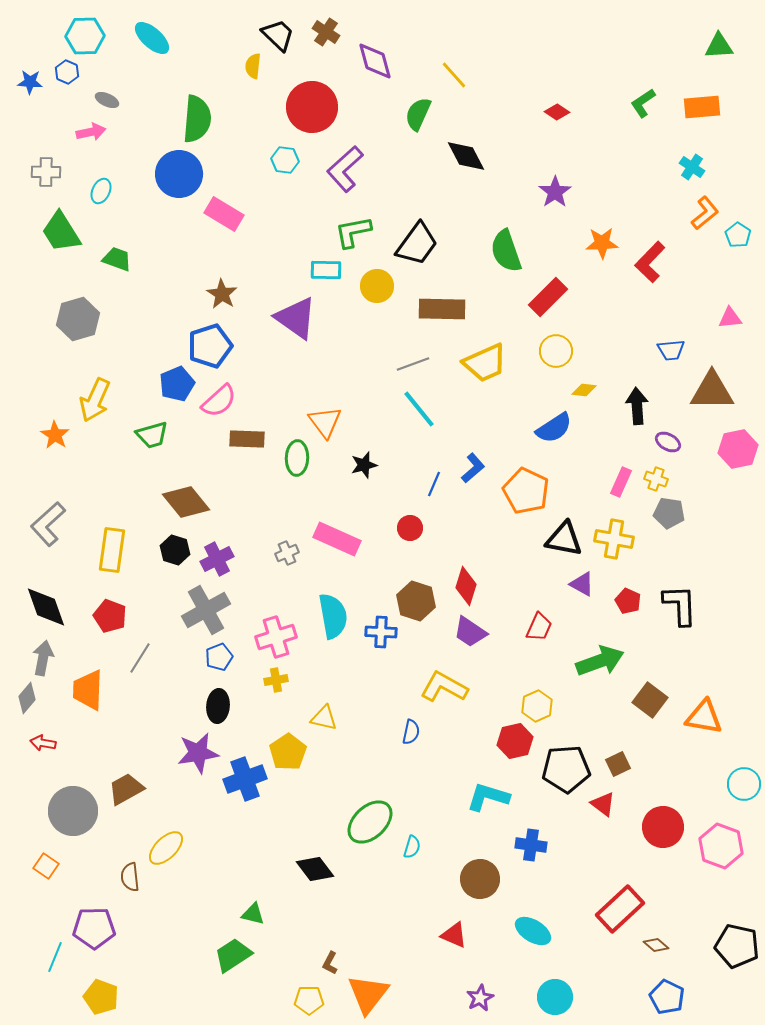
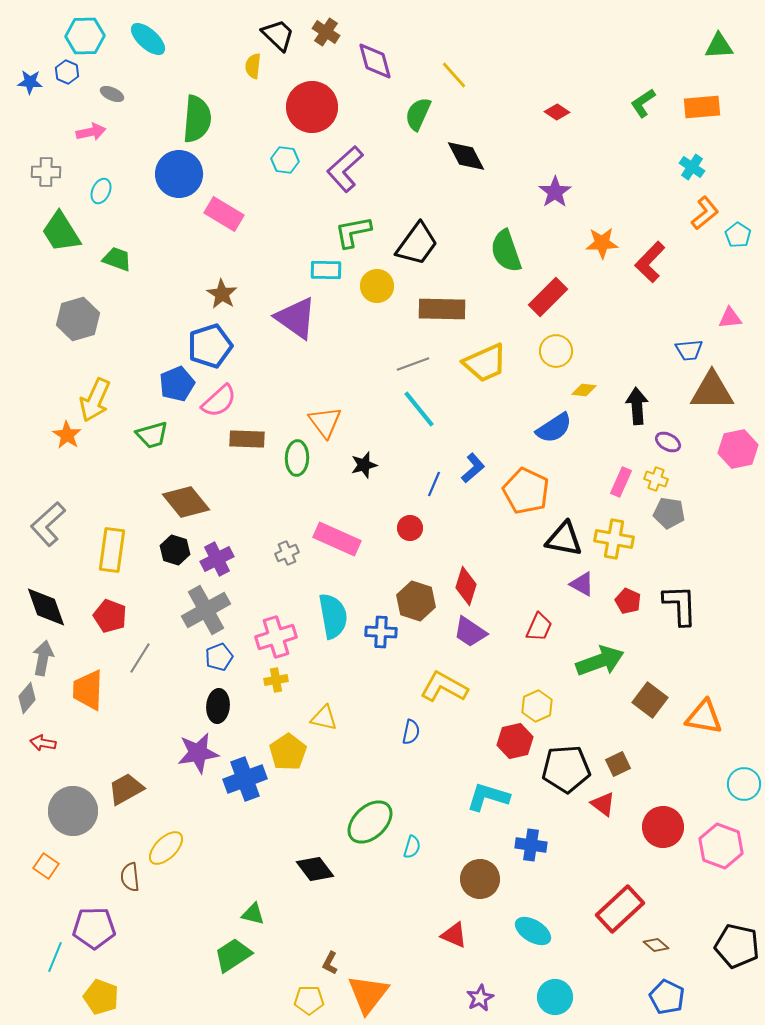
cyan ellipse at (152, 38): moved 4 px left, 1 px down
gray ellipse at (107, 100): moved 5 px right, 6 px up
blue trapezoid at (671, 350): moved 18 px right
orange star at (55, 435): moved 12 px right
